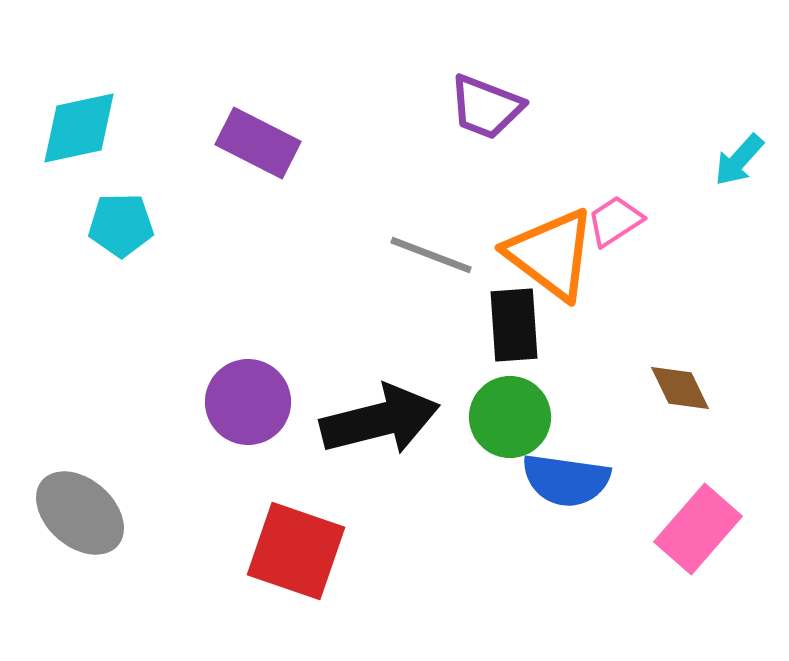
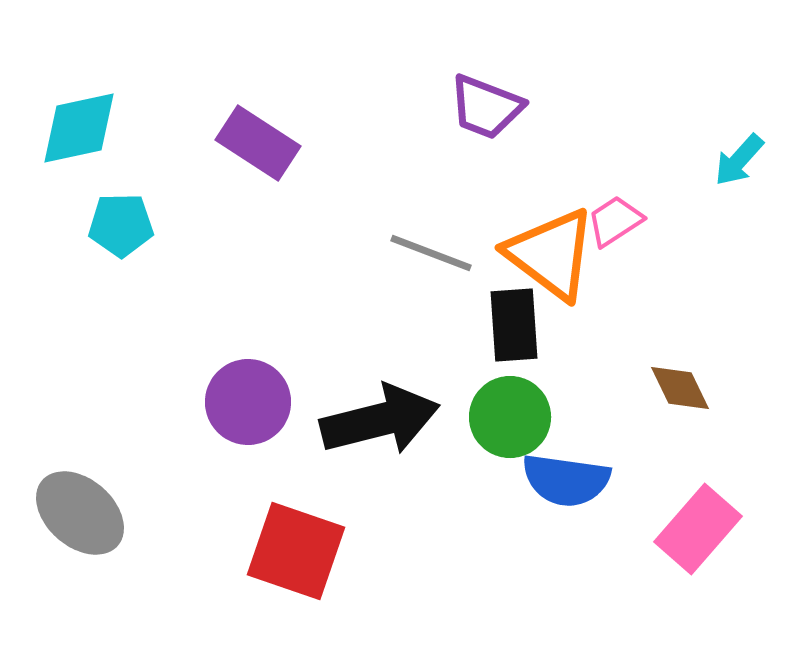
purple rectangle: rotated 6 degrees clockwise
gray line: moved 2 px up
